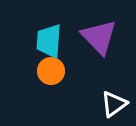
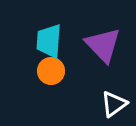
purple triangle: moved 4 px right, 8 px down
